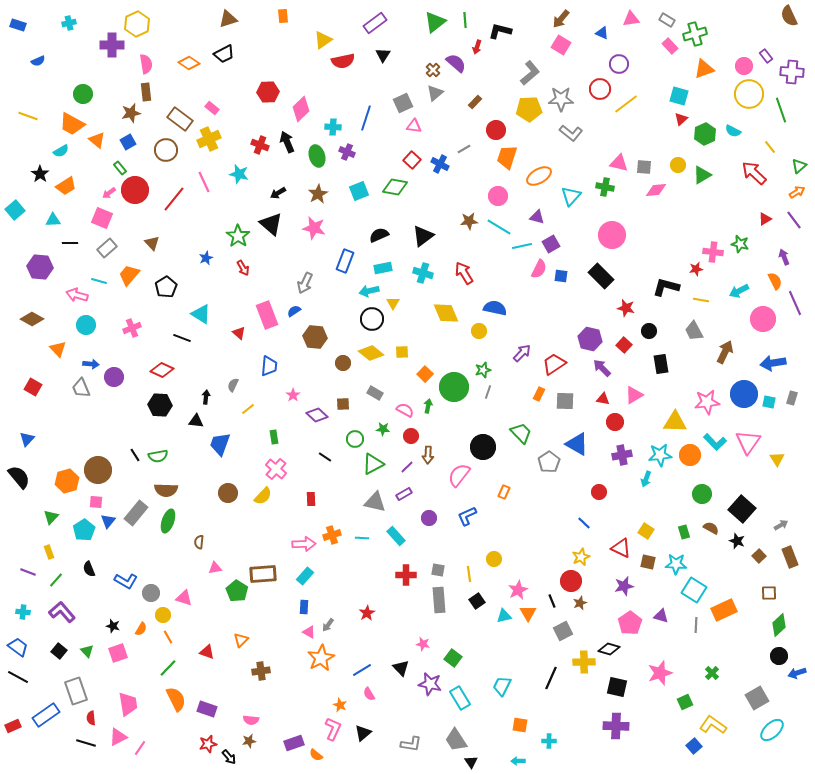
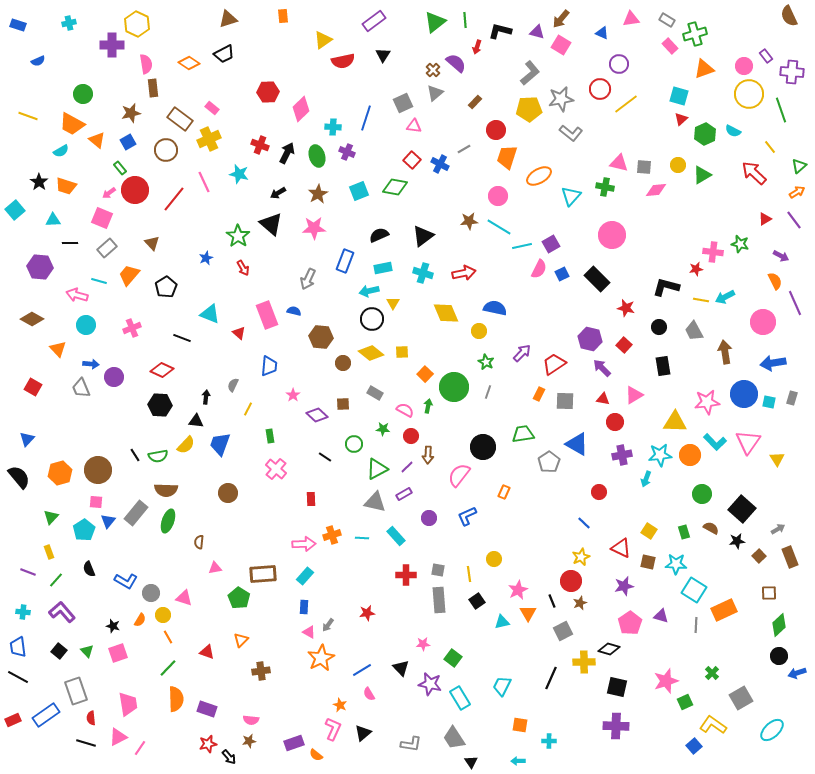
purple rectangle at (375, 23): moved 1 px left, 2 px up
yellow hexagon at (137, 24): rotated 10 degrees counterclockwise
brown rectangle at (146, 92): moved 7 px right, 4 px up
gray star at (561, 99): rotated 10 degrees counterclockwise
black arrow at (287, 142): moved 11 px down; rotated 50 degrees clockwise
black star at (40, 174): moved 1 px left, 8 px down
orange trapezoid at (66, 186): rotated 50 degrees clockwise
purple triangle at (537, 217): moved 185 px up
pink star at (314, 228): rotated 15 degrees counterclockwise
purple arrow at (784, 257): moved 3 px left, 1 px up; rotated 140 degrees clockwise
red arrow at (464, 273): rotated 110 degrees clockwise
blue square at (561, 276): moved 1 px right, 2 px up; rotated 32 degrees counterclockwise
black rectangle at (601, 276): moved 4 px left, 3 px down
gray arrow at (305, 283): moved 3 px right, 4 px up
cyan arrow at (739, 291): moved 14 px left, 6 px down
blue semicircle at (294, 311): rotated 48 degrees clockwise
cyan triangle at (201, 314): moved 9 px right; rotated 10 degrees counterclockwise
pink circle at (763, 319): moved 3 px down
black circle at (649, 331): moved 10 px right, 4 px up
brown hexagon at (315, 337): moved 6 px right
brown arrow at (725, 352): rotated 35 degrees counterclockwise
black rectangle at (661, 364): moved 2 px right, 2 px down
green star at (483, 370): moved 3 px right, 8 px up; rotated 28 degrees counterclockwise
yellow line at (248, 409): rotated 24 degrees counterclockwise
green trapezoid at (521, 433): moved 2 px right, 1 px down; rotated 55 degrees counterclockwise
green rectangle at (274, 437): moved 4 px left, 1 px up
green circle at (355, 439): moved 1 px left, 5 px down
green triangle at (373, 464): moved 4 px right, 5 px down
orange hexagon at (67, 481): moved 7 px left, 8 px up
yellow semicircle at (263, 496): moved 77 px left, 51 px up
gray arrow at (781, 525): moved 3 px left, 4 px down
yellow square at (646, 531): moved 3 px right
black star at (737, 541): rotated 28 degrees counterclockwise
green pentagon at (237, 591): moved 2 px right, 7 px down
red star at (367, 613): rotated 21 degrees clockwise
cyan triangle at (504, 616): moved 2 px left, 6 px down
orange semicircle at (141, 629): moved 1 px left, 9 px up
pink star at (423, 644): rotated 16 degrees counterclockwise
blue trapezoid at (18, 647): rotated 135 degrees counterclockwise
pink star at (660, 673): moved 6 px right, 8 px down
gray square at (757, 698): moved 16 px left
orange semicircle at (176, 699): rotated 25 degrees clockwise
red rectangle at (13, 726): moved 6 px up
gray trapezoid at (456, 740): moved 2 px left, 2 px up
